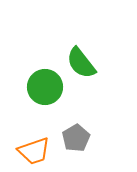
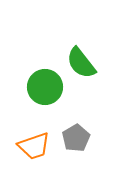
orange trapezoid: moved 5 px up
